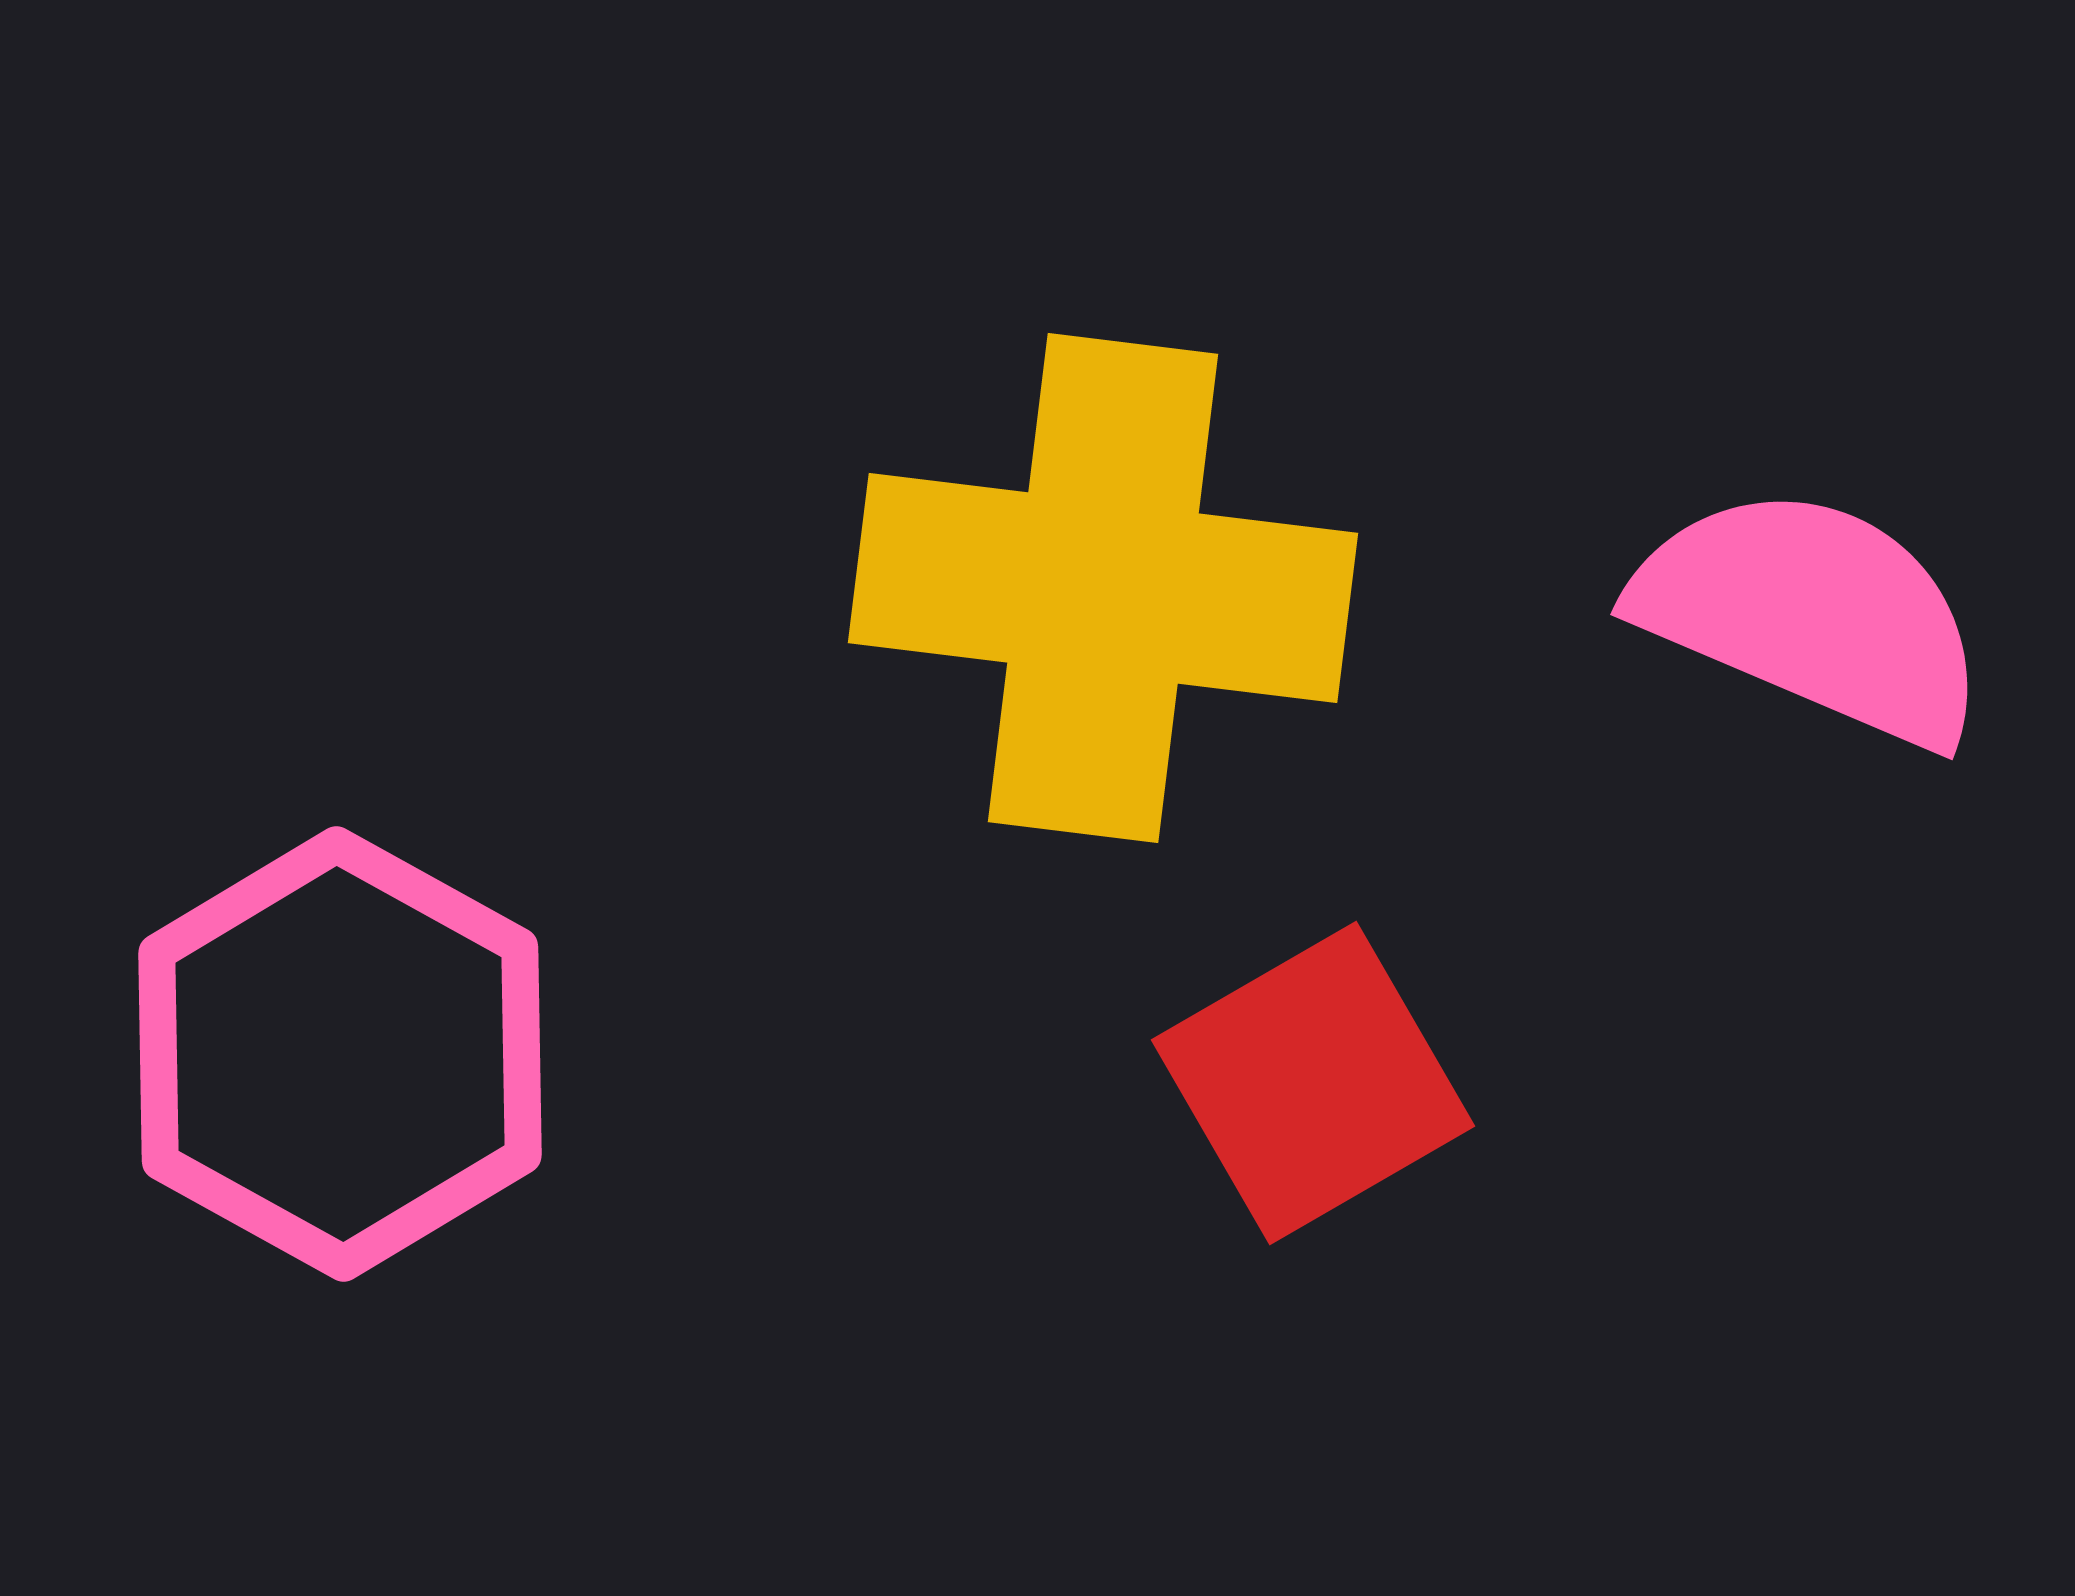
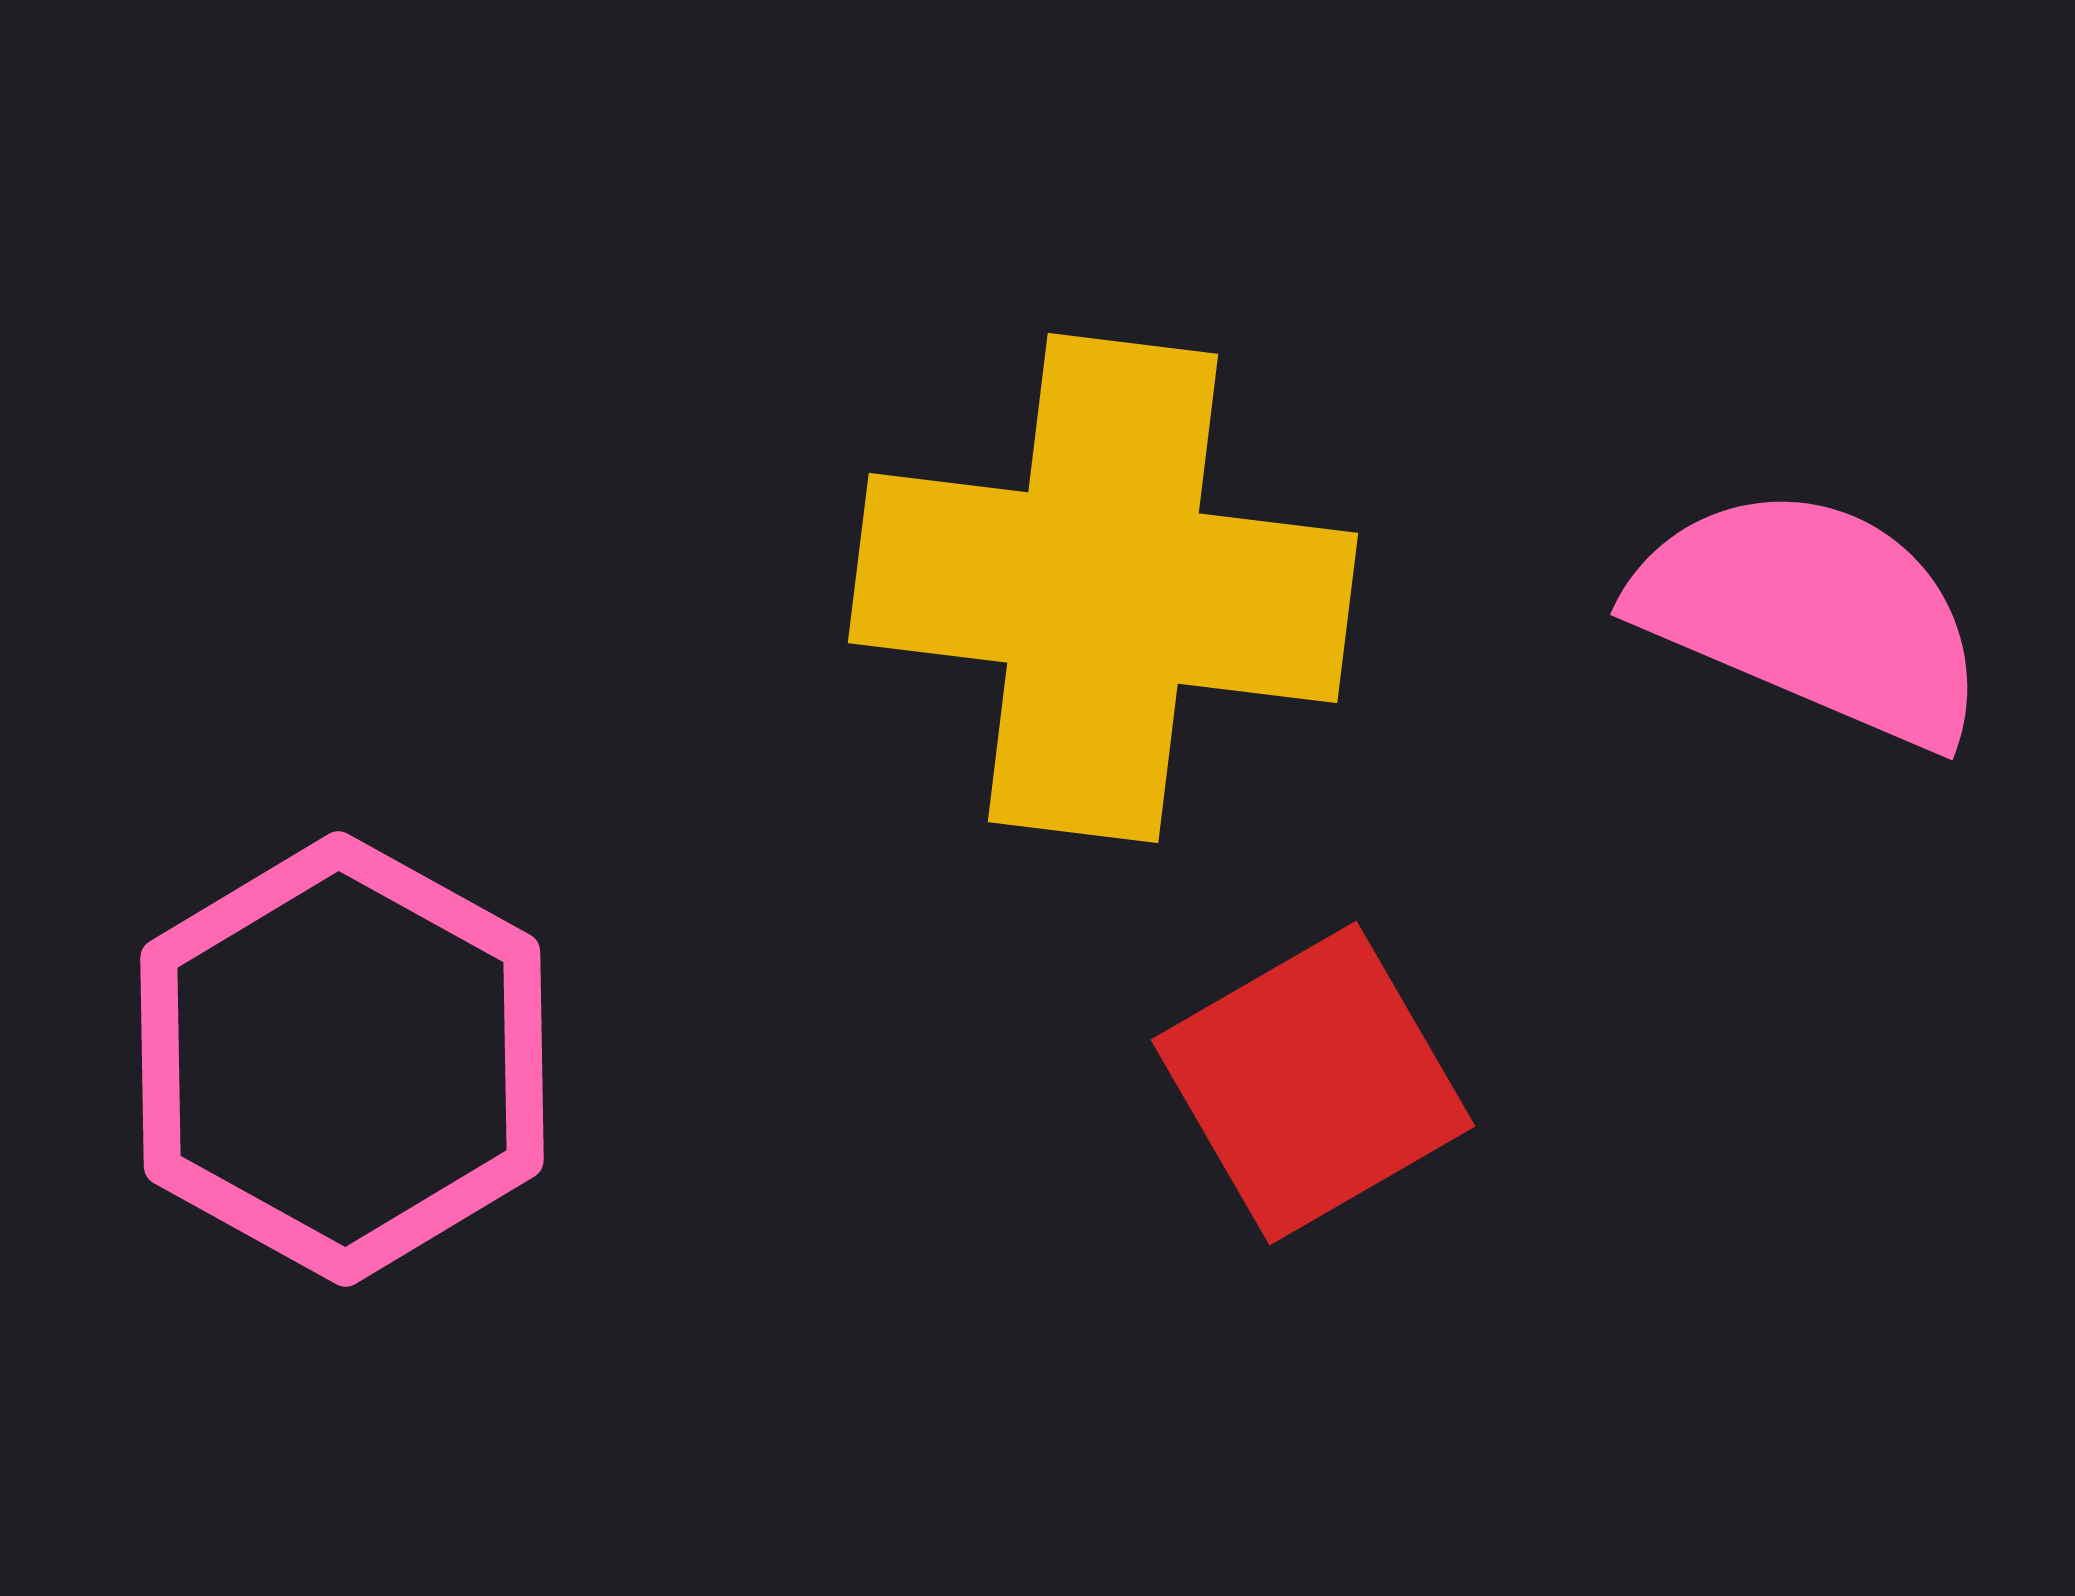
pink hexagon: moved 2 px right, 5 px down
